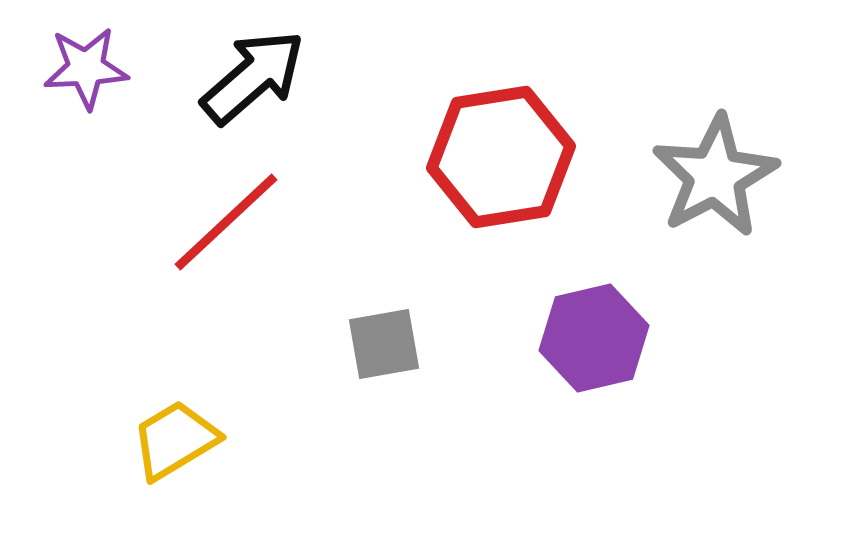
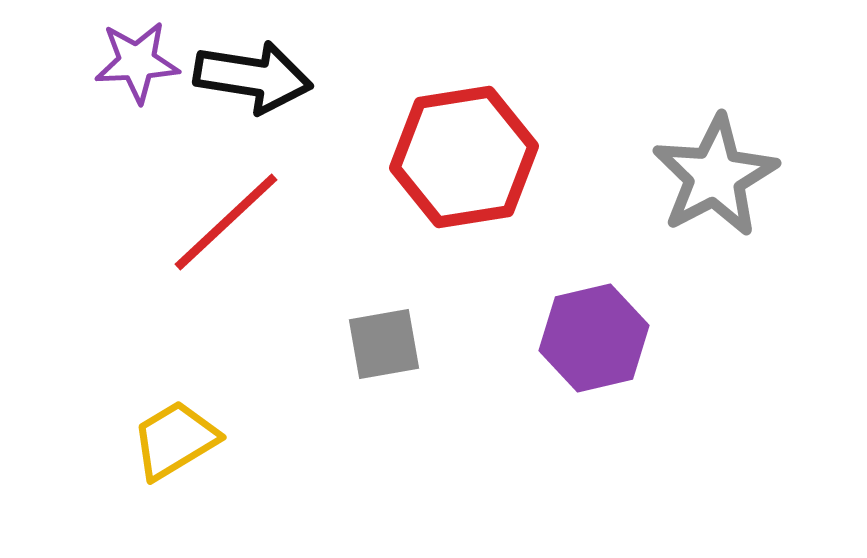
purple star: moved 51 px right, 6 px up
black arrow: rotated 50 degrees clockwise
red hexagon: moved 37 px left
